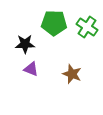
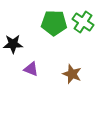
green cross: moved 4 px left, 5 px up
black star: moved 12 px left
